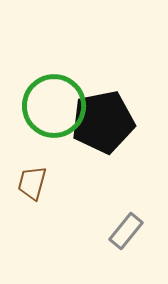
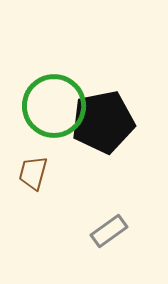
brown trapezoid: moved 1 px right, 10 px up
gray rectangle: moved 17 px left; rotated 15 degrees clockwise
